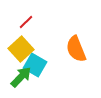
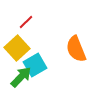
yellow square: moved 4 px left, 1 px up
cyan square: rotated 30 degrees clockwise
